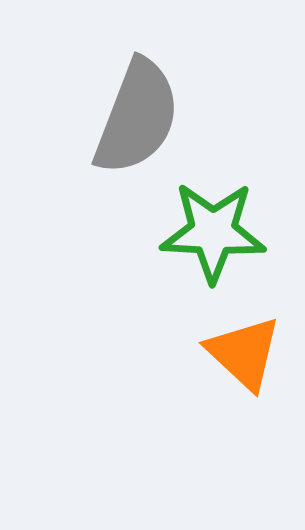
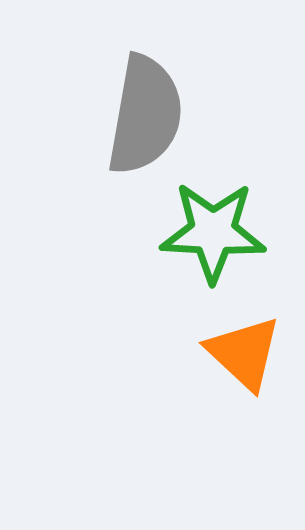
gray semicircle: moved 8 px right, 2 px up; rotated 11 degrees counterclockwise
